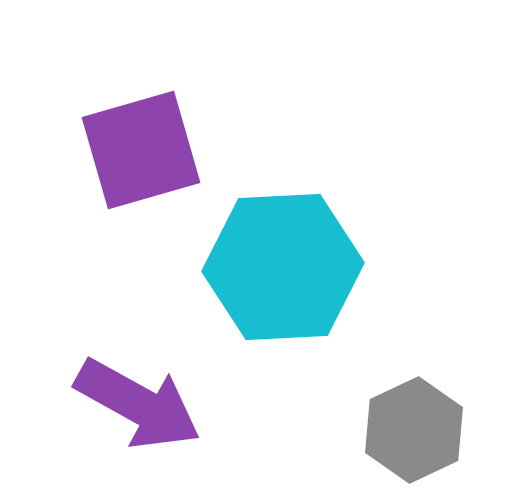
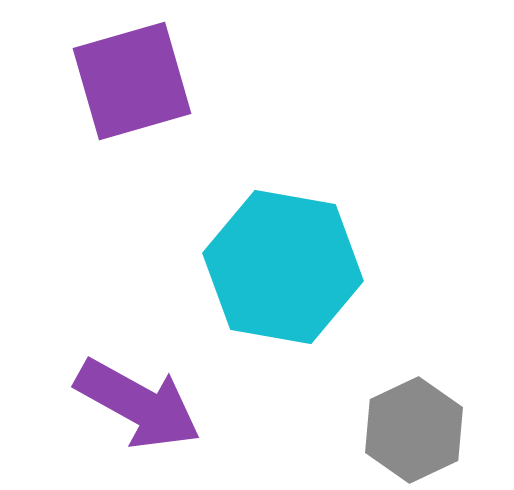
purple square: moved 9 px left, 69 px up
cyan hexagon: rotated 13 degrees clockwise
